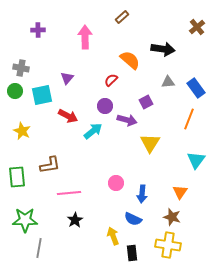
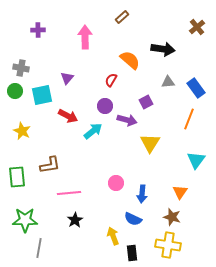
red semicircle: rotated 16 degrees counterclockwise
